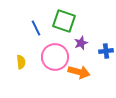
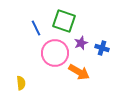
blue cross: moved 4 px left, 3 px up; rotated 24 degrees clockwise
pink circle: moved 4 px up
yellow semicircle: moved 21 px down
orange arrow: rotated 15 degrees clockwise
